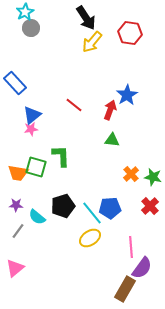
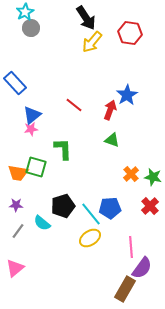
green triangle: rotated 14 degrees clockwise
green L-shape: moved 2 px right, 7 px up
cyan line: moved 1 px left, 1 px down
cyan semicircle: moved 5 px right, 6 px down
